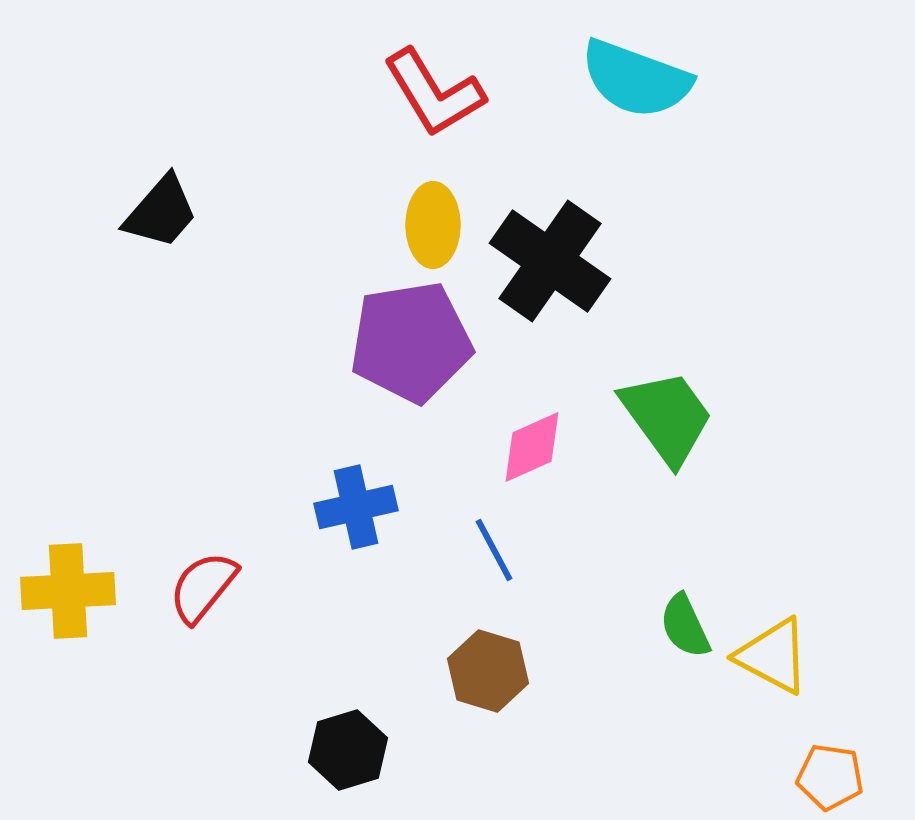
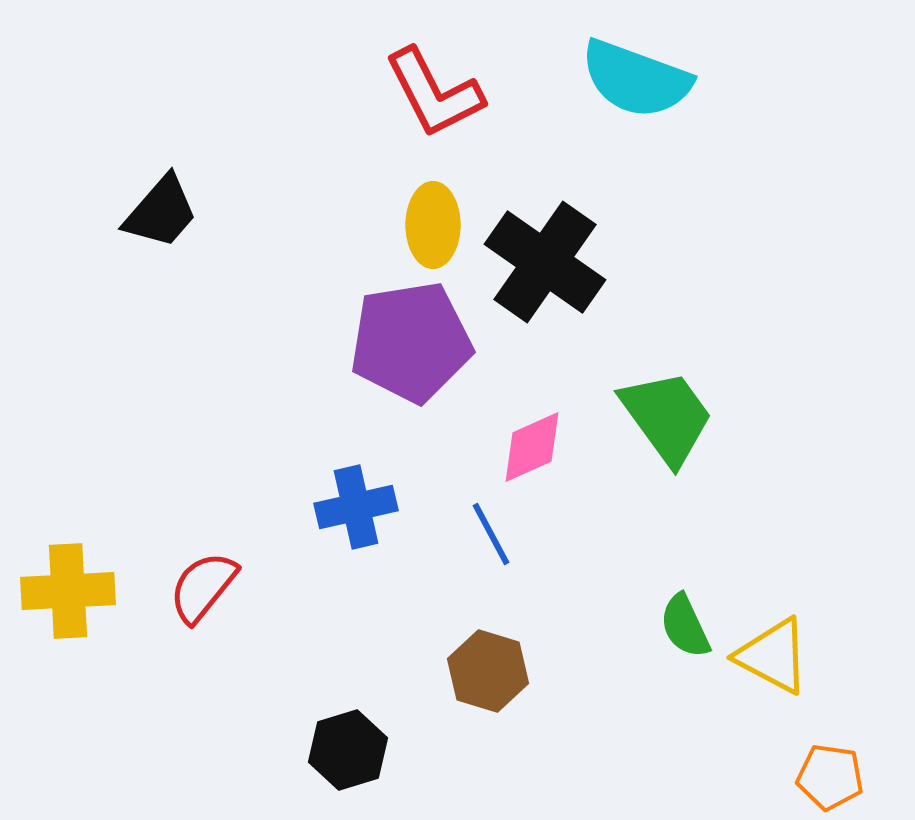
red L-shape: rotated 4 degrees clockwise
black cross: moved 5 px left, 1 px down
blue line: moved 3 px left, 16 px up
